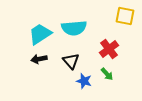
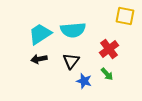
cyan semicircle: moved 1 px left, 2 px down
black triangle: rotated 18 degrees clockwise
